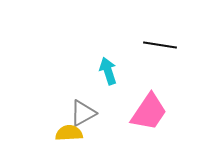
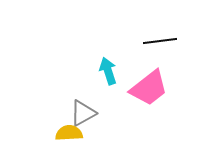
black line: moved 4 px up; rotated 16 degrees counterclockwise
pink trapezoid: moved 24 px up; rotated 18 degrees clockwise
